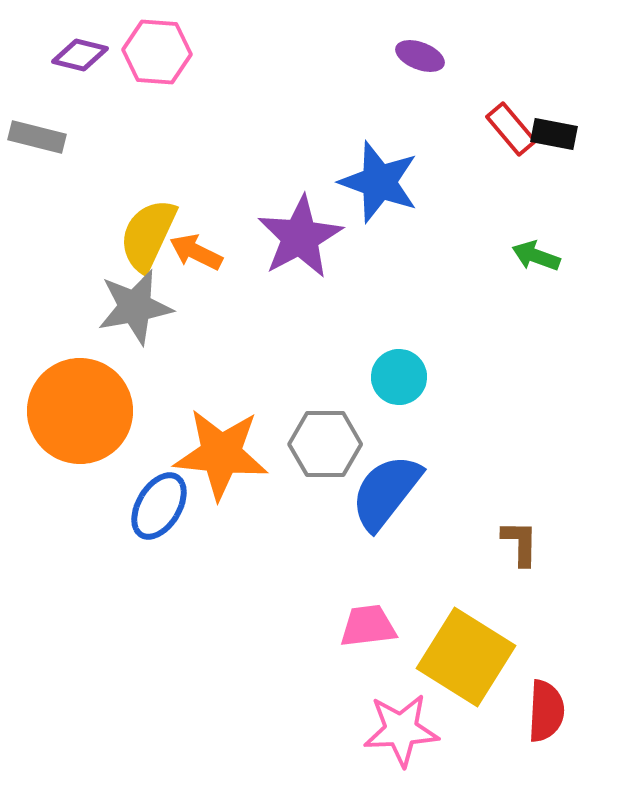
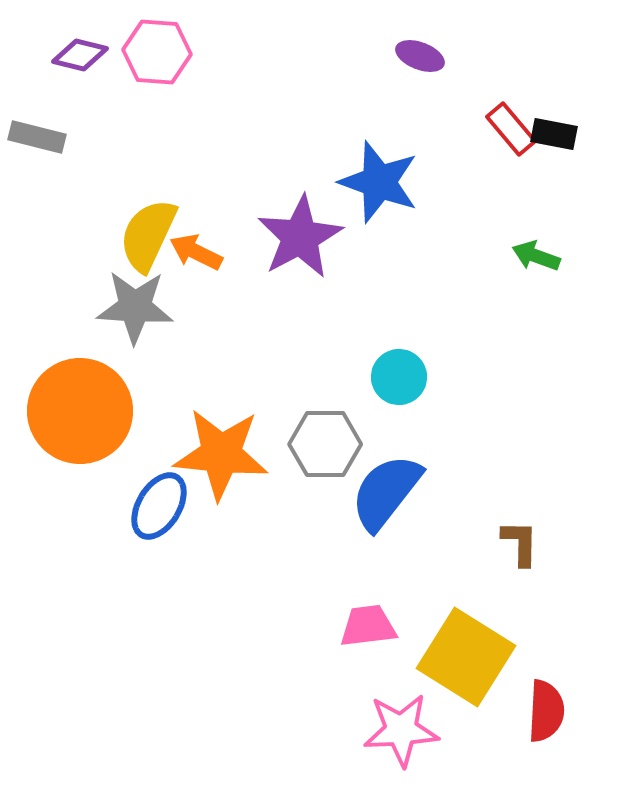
gray star: rotated 14 degrees clockwise
